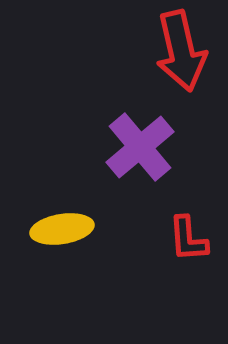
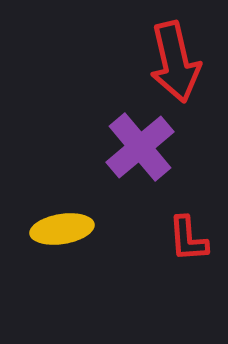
red arrow: moved 6 px left, 11 px down
